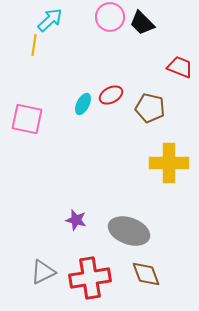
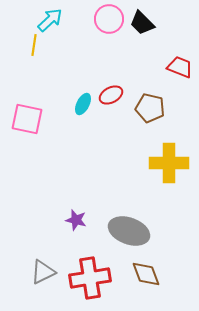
pink circle: moved 1 px left, 2 px down
